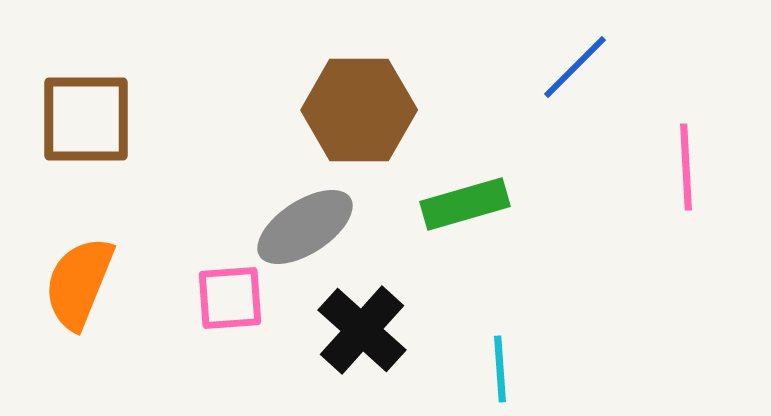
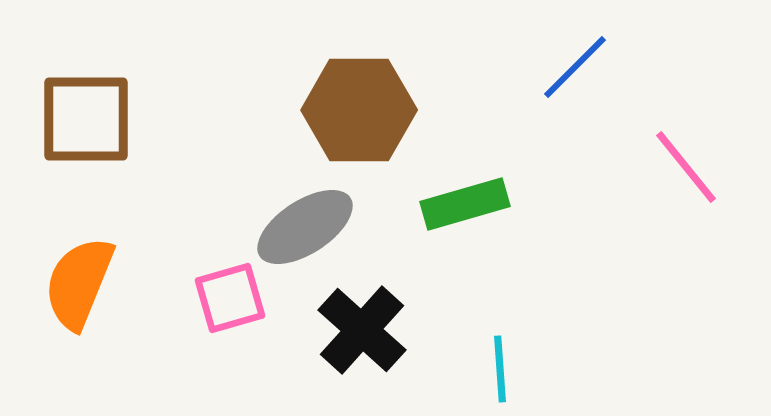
pink line: rotated 36 degrees counterclockwise
pink square: rotated 12 degrees counterclockwise
